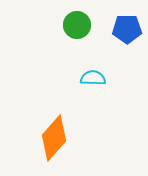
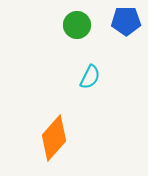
blue pentagon: moved 1 px left, 8 px up
cyan semicircle: moved 3 px left, 1 px up; rotated 115 degrees clockwise
